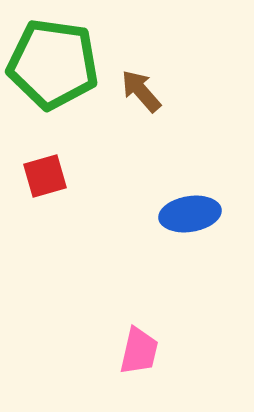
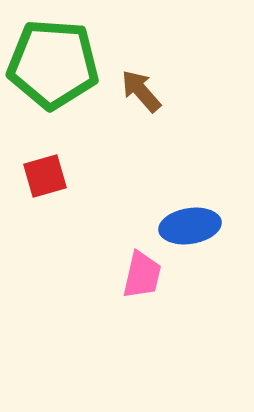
green pentagon: rotated 4 degrees counterclockwise
blue ellipse: moved 12 px down
pink trapezoid: moved 3 px right, 76 px up
